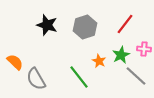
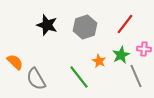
gray line: rotated 25 degrees clockwise
